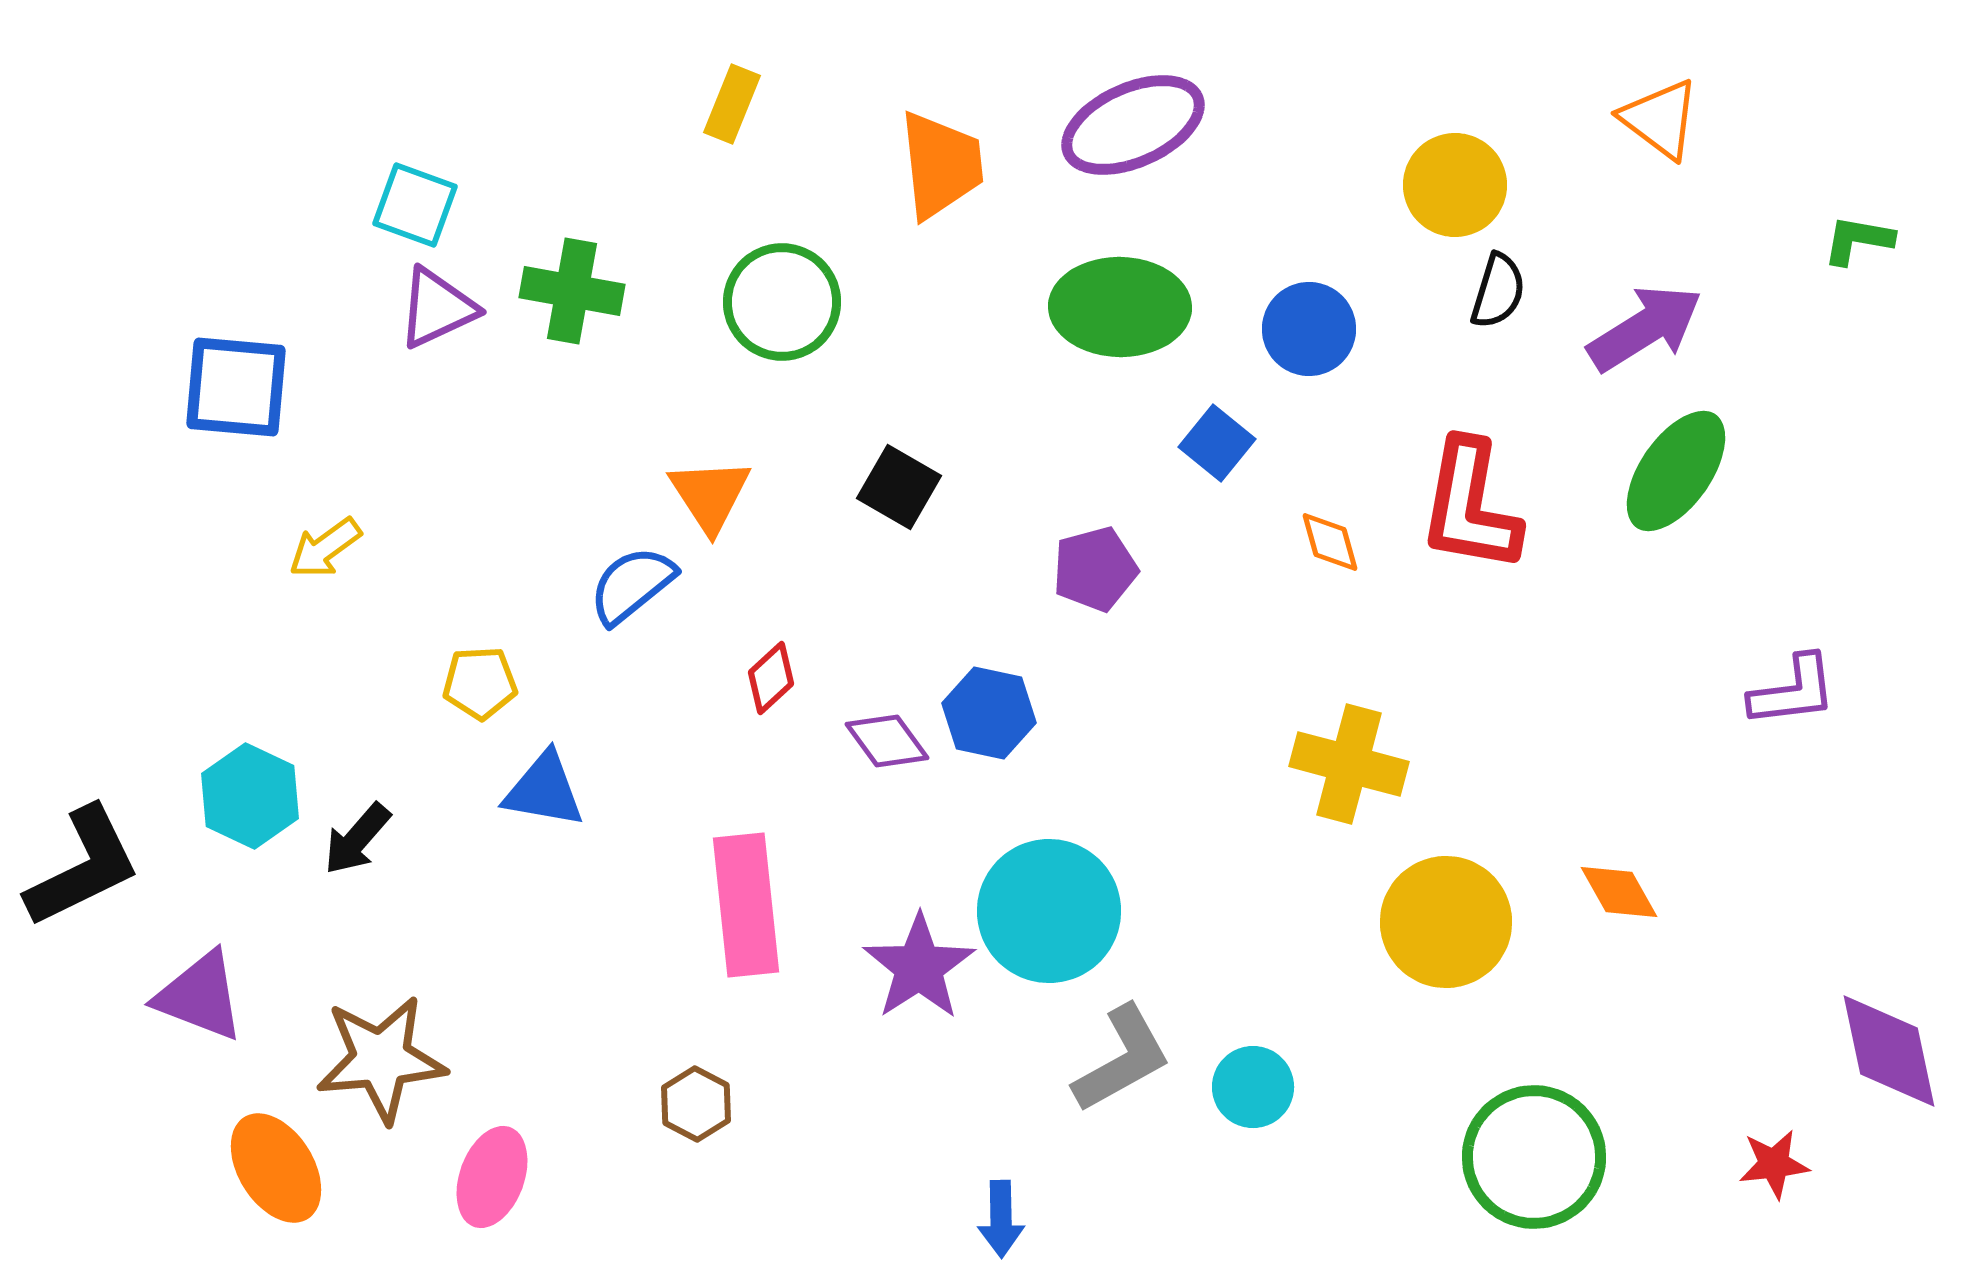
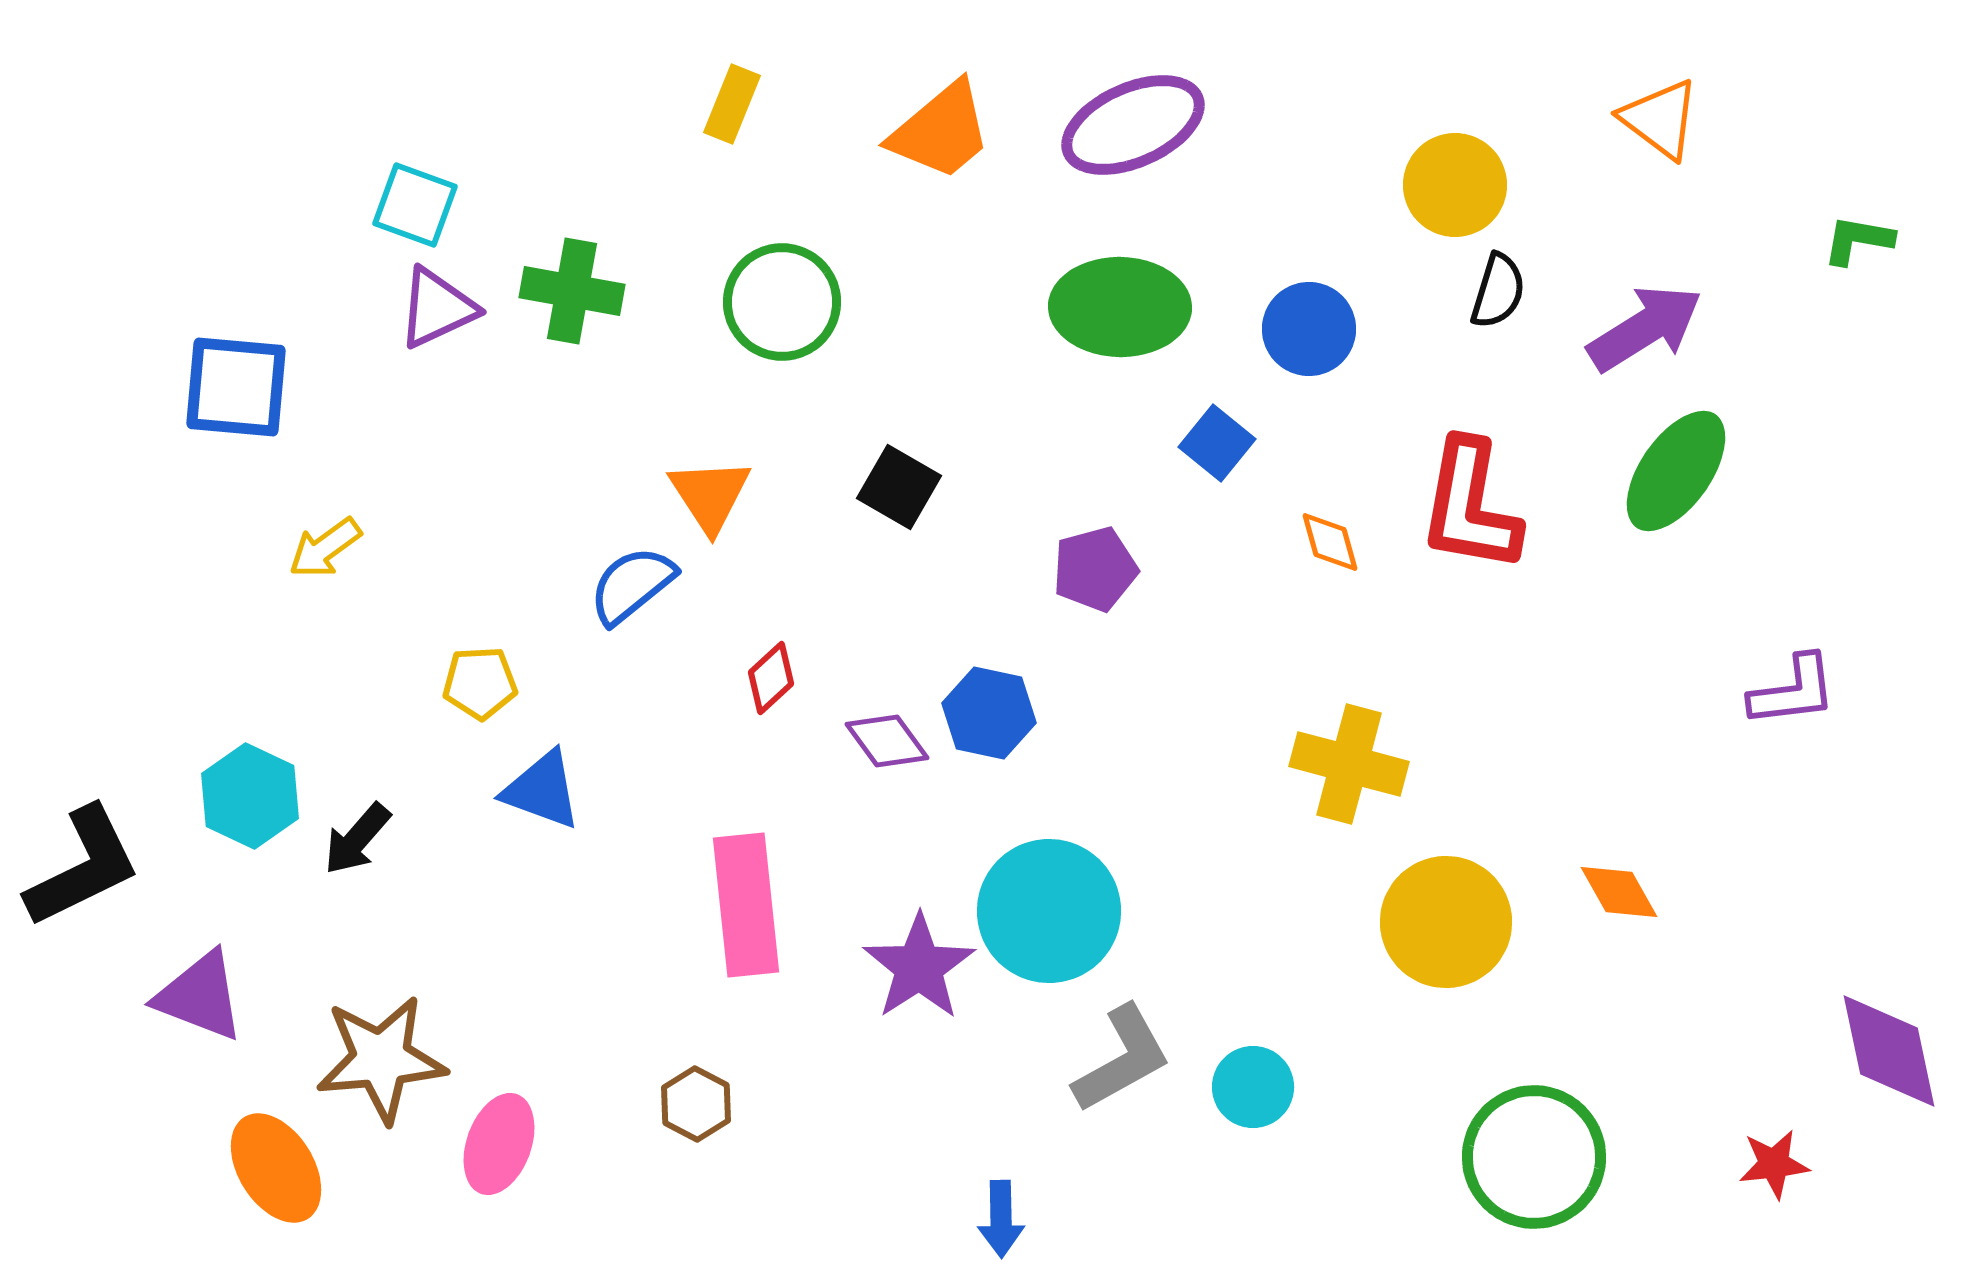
orange trapezoid at (941, 165): moved 34 px up; rotated 56 degrees clockwise
blue triangle at (544, 790): moved 2 px left; rotated 10 degrees clockwise
pink ellipse at (492, 1177): moved 7 px right, 33 px up
